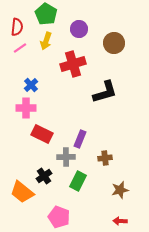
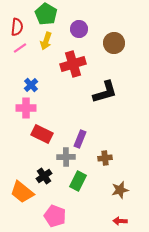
pink pentagon: moved 4 px left, 1 px up
